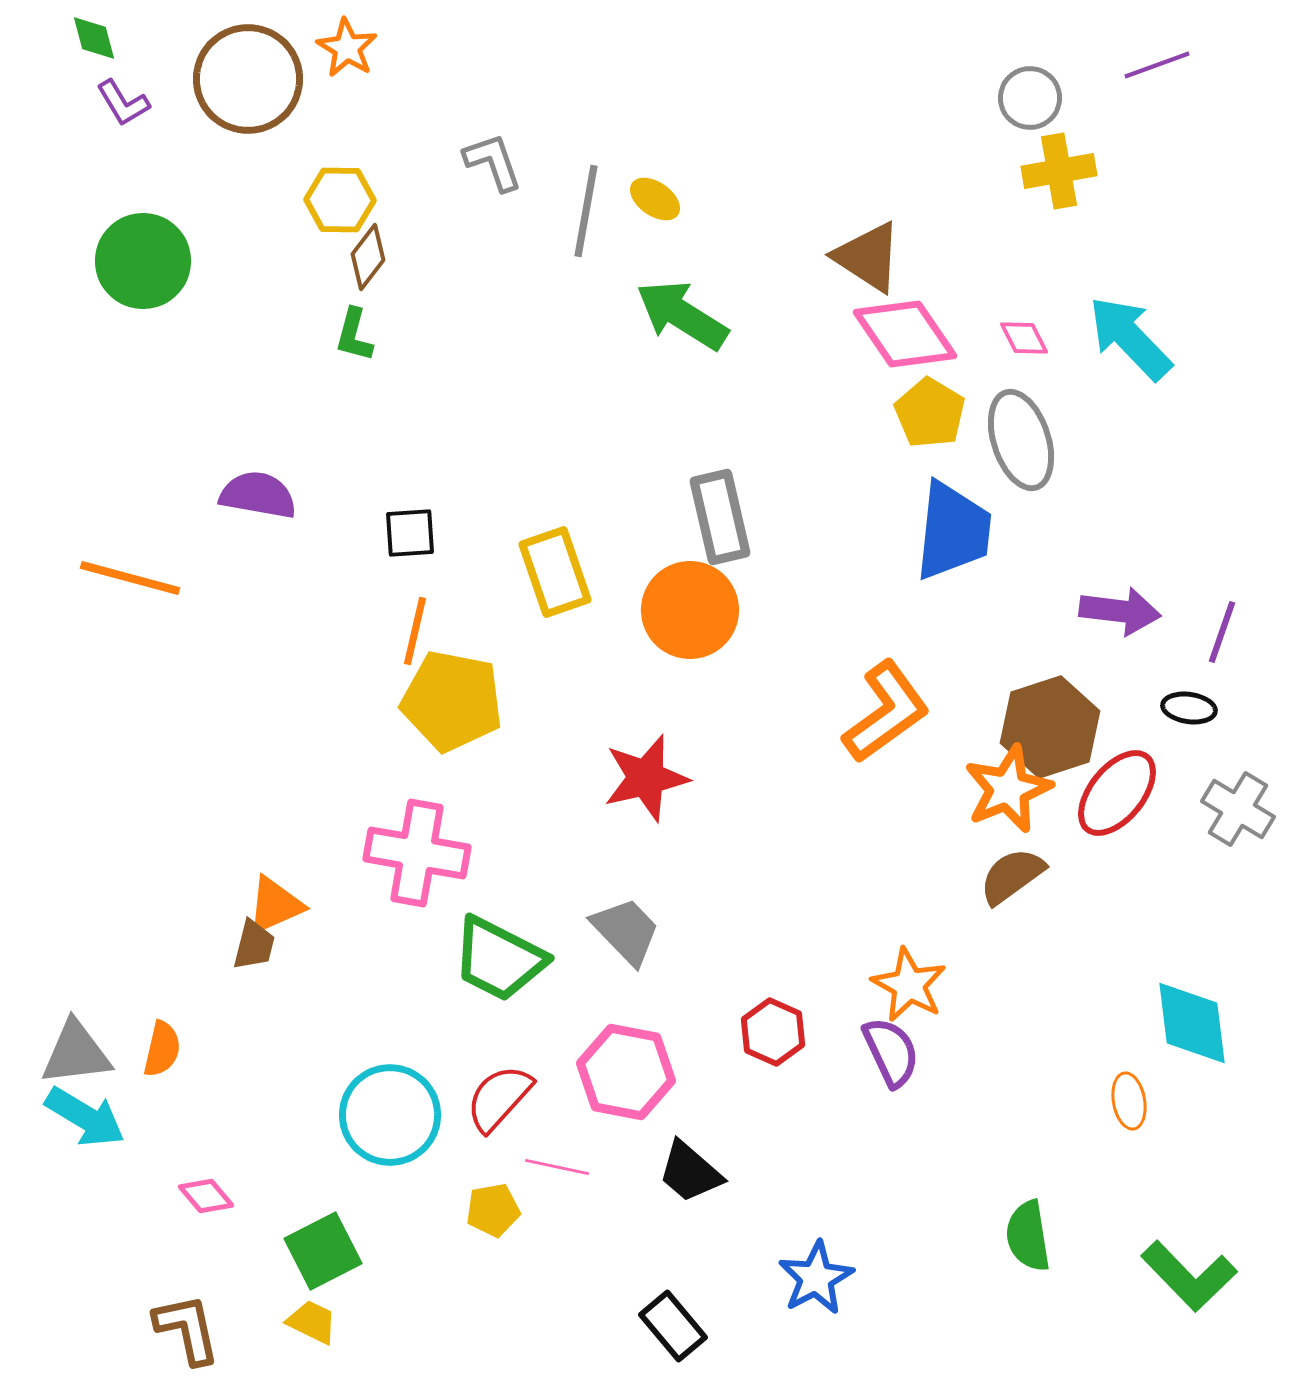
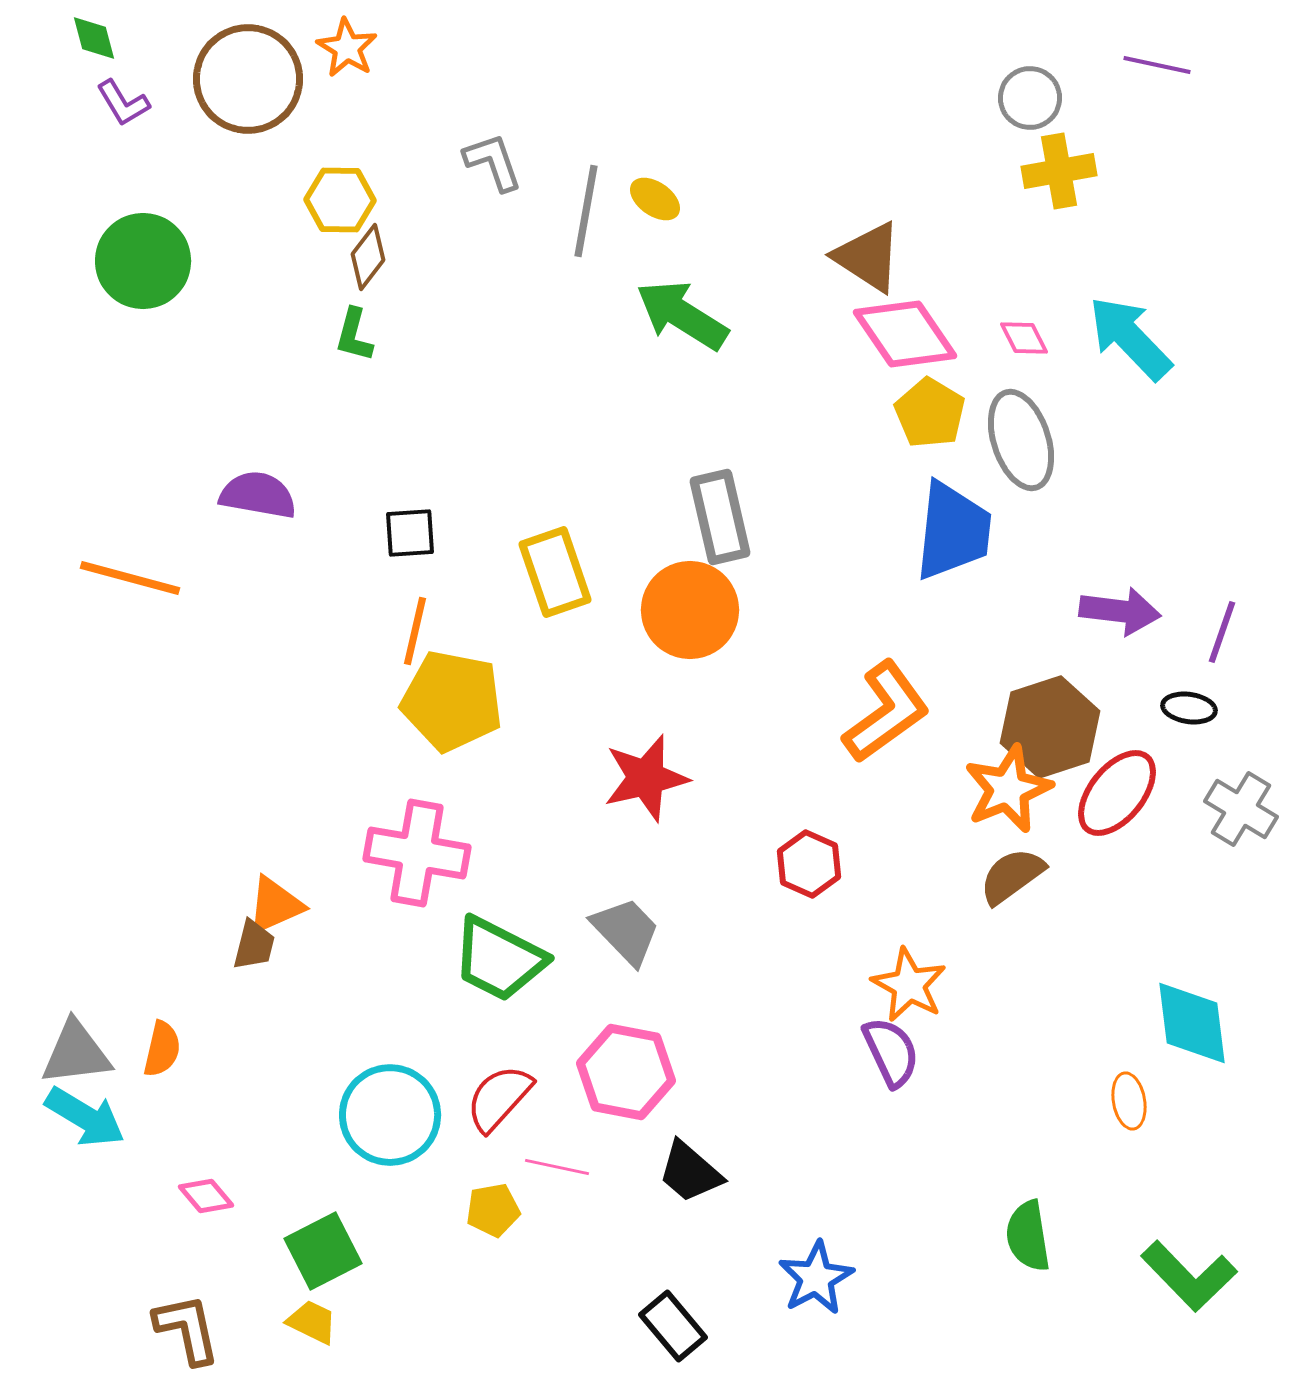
purple line at (1157, 65): rotated 32 degrees clockwise
gray cross at (1238, 809): moved 3 px right
red hexagon at (773, 1032): moved 36 px right, 168 px up
